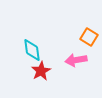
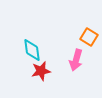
pink arrow: rotated 65 degrees counterclockwise
red star: rotated 18 degrees clockwise
